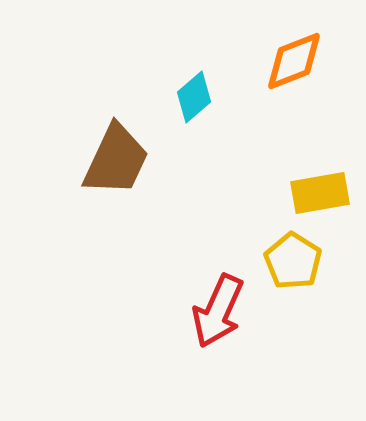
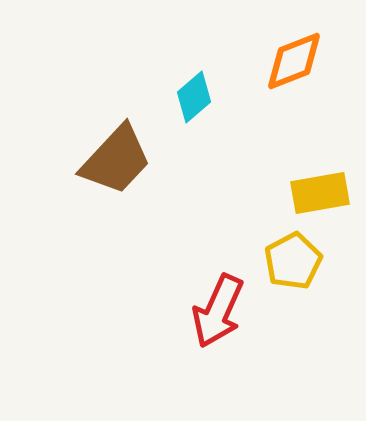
brown trapezoid: rotated 18 degrees clockwise
yellow pentagon: rotated 12 degrees clockwise
